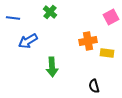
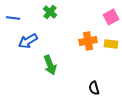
yellow rectangle: moved 4 px right, 9 px up
green arrow: moved 2 px left, 2 px up; rotated 18 degrees counterclockwise
black semicircle: moved 2 px down
